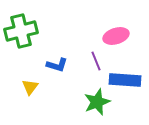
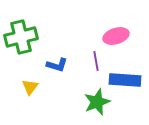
green cross: moved 6 px down
purple line: rotated 12 degrees clockwise
